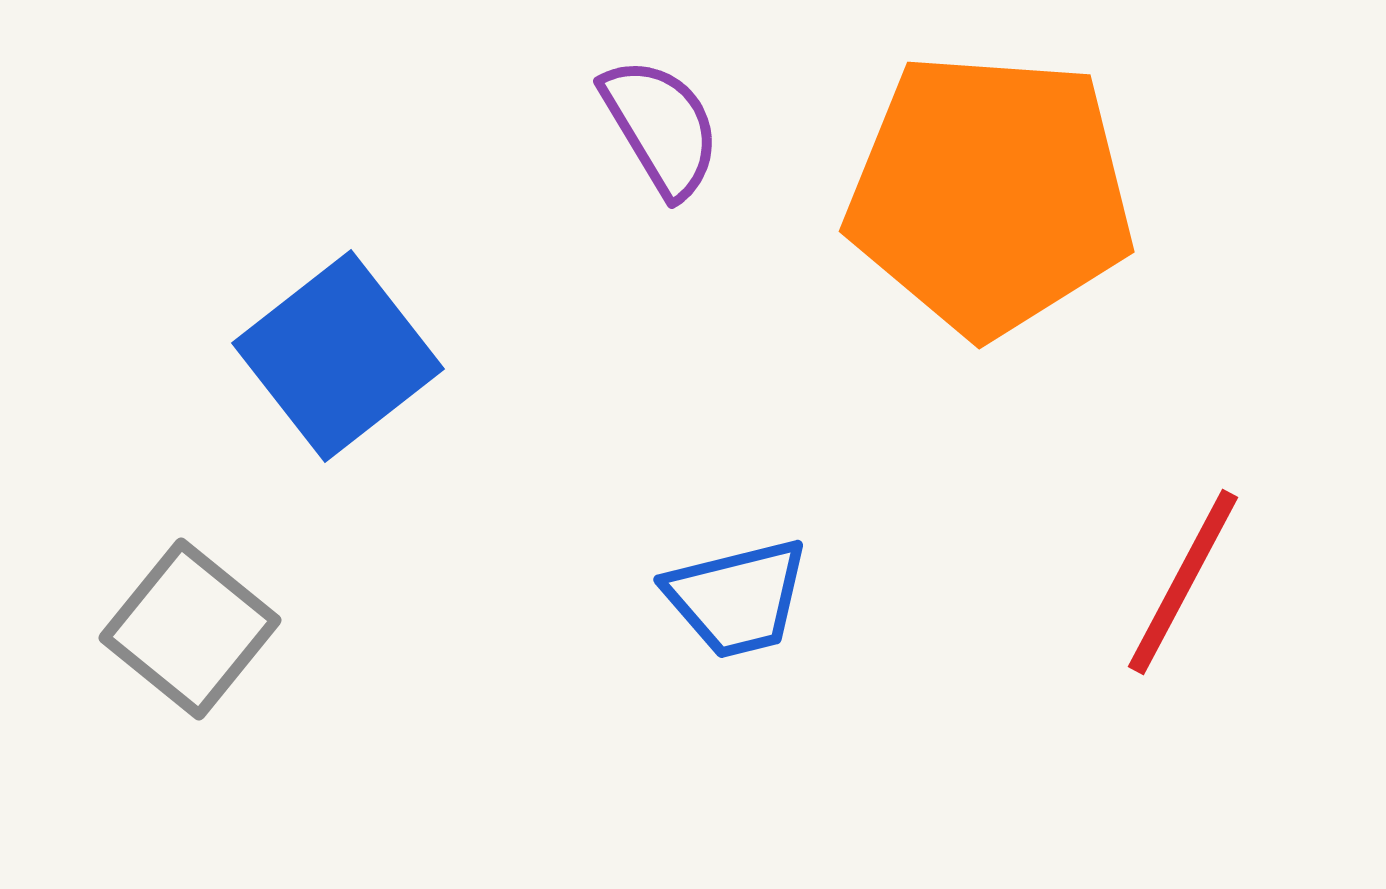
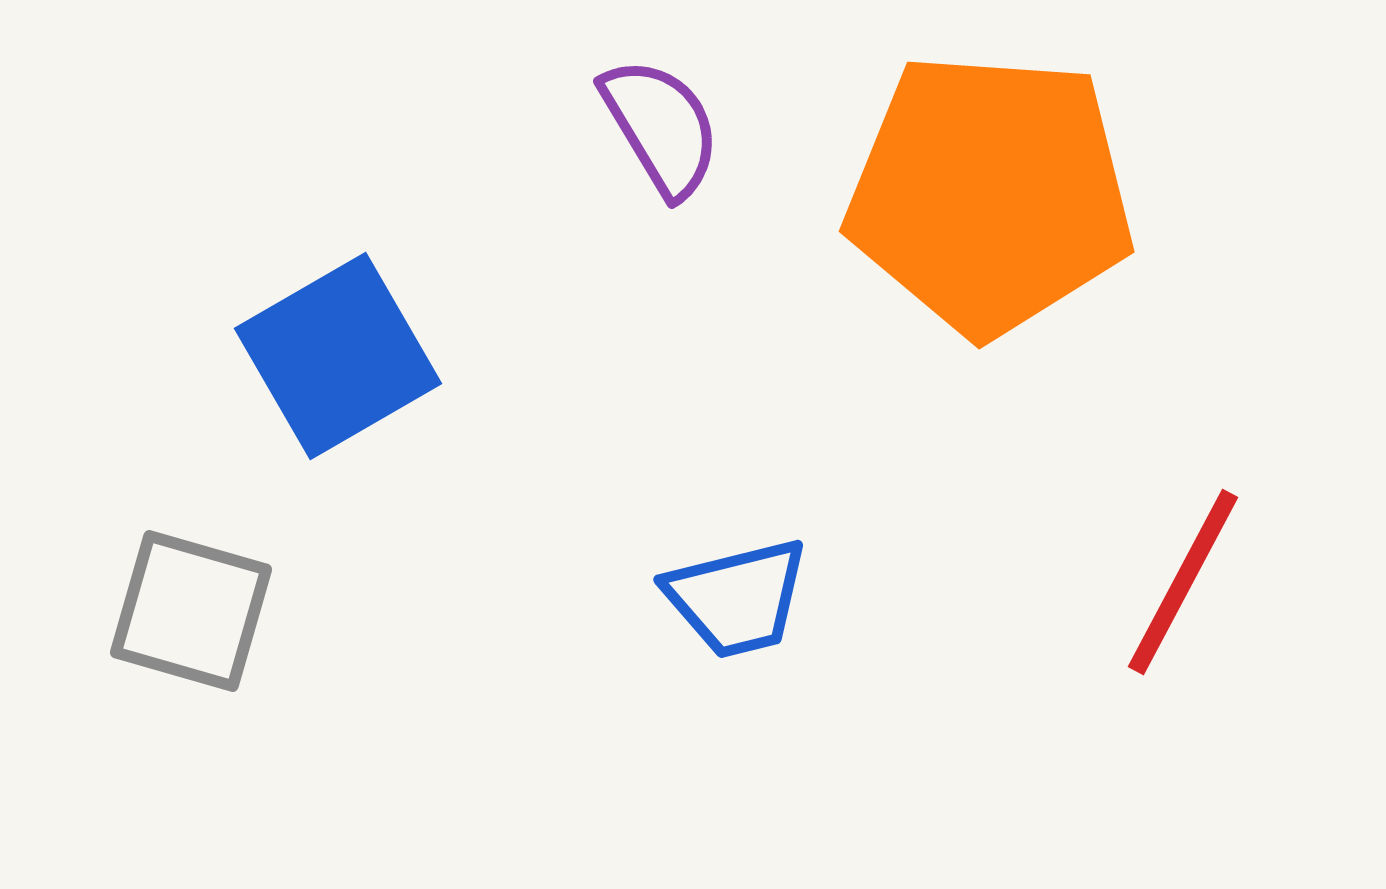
blue square: rotated 8 degrees clockwise
gray square: moved 1 px right, 18 px up; rotated 23 degrees counterclockwise
